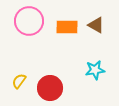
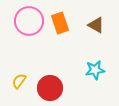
orange rectangle: moved 7 px left, 4 px up; rotated 70 degrees clockwise
